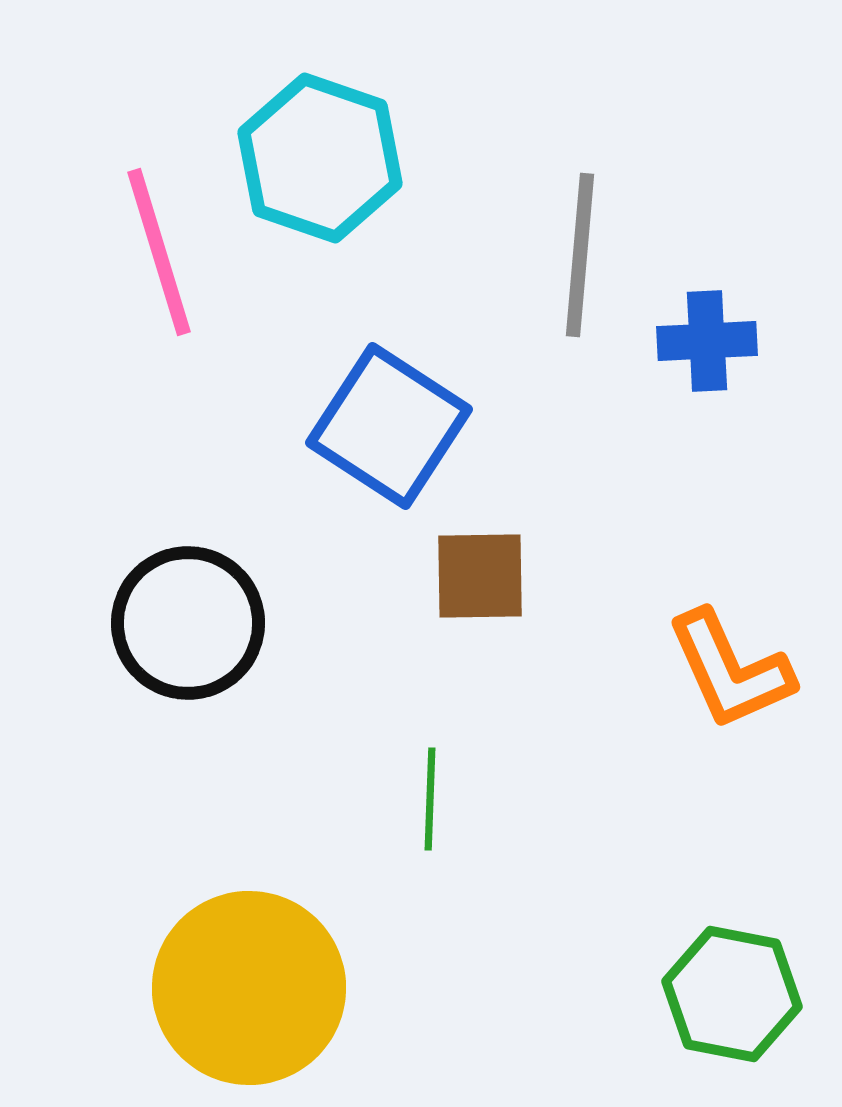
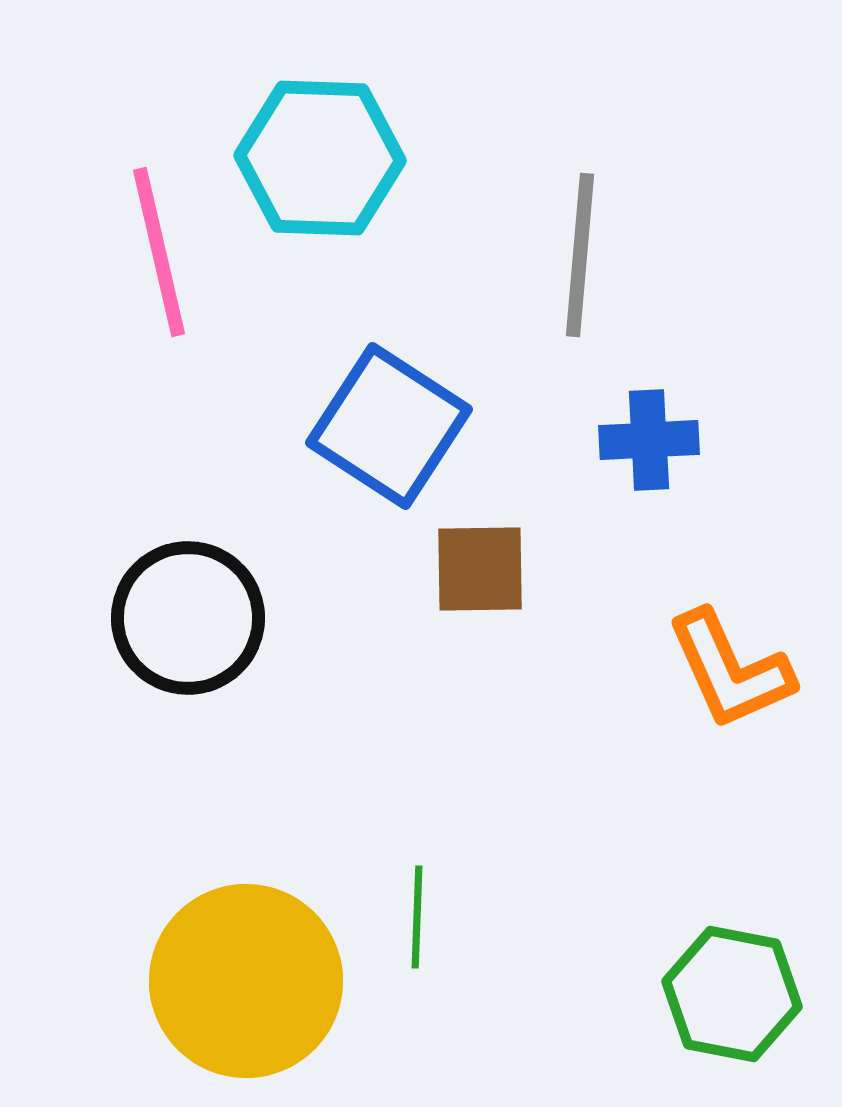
cyan hexagon: rotated 17 degrees counterclockwise
pink line: rotated 4 degrees clockwise
blue cross: moved 58 px left, 99 px down
brown square: moved 7 px up
black circle: moved 5 px up
green line: moved 13 px left, 118 px down
yellow circle: moved 3 px left, 7 px up
